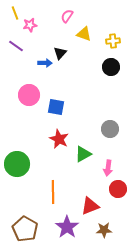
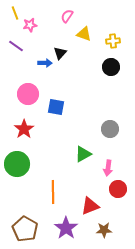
pink circle: moved 1 px left, 1 px up
red star: moved 35 px left, 10 px up; rotated 12 degrees clockwise
purple star: moved 1 px left, 1 px down
